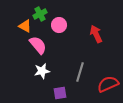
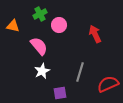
orange triangle: moved 12 px left; rotated 16 degrees counterclockwise
red arrow: moved 1 px left
pink semicircle: moved 1 px right, 1 px down
white star: rotated 14 degrees counterclockwise
